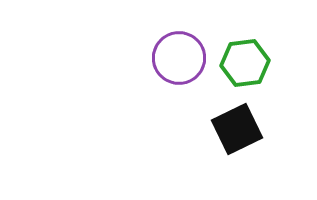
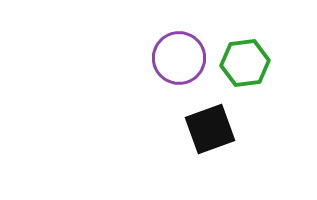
black square: moved 27 px left; rotated 6 degrees clockwise
